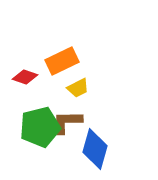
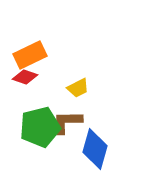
orange rectangle: moved 32 px left, 6 px up
